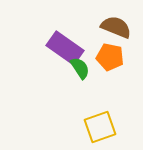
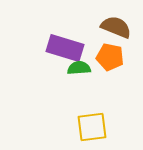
purple rectangle: rotated 18 degrees counterclockwise
green semicircle: moved 1 px left; rotated 60 degrees counterclockwise
yellow square: moved 8 px left; rotated 12 degrees clockwise
